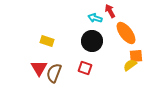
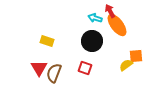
orange ellipse: moved 9 px left, 8 px up
yellow semicircle: moved 4 px left
